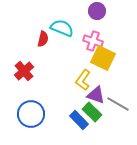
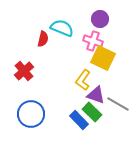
purple circle: moved 3 px right, 8 px down
